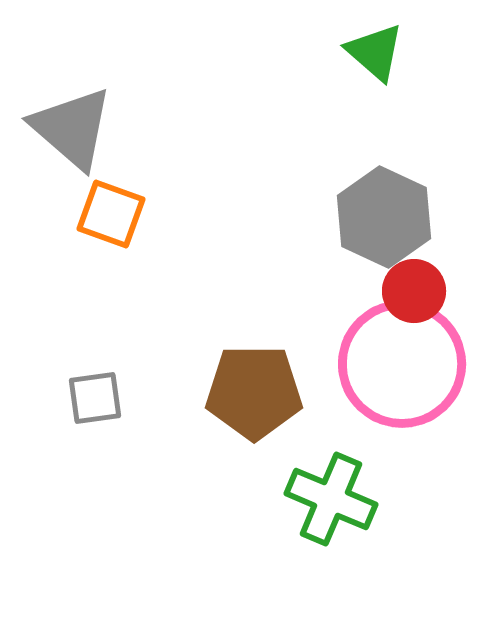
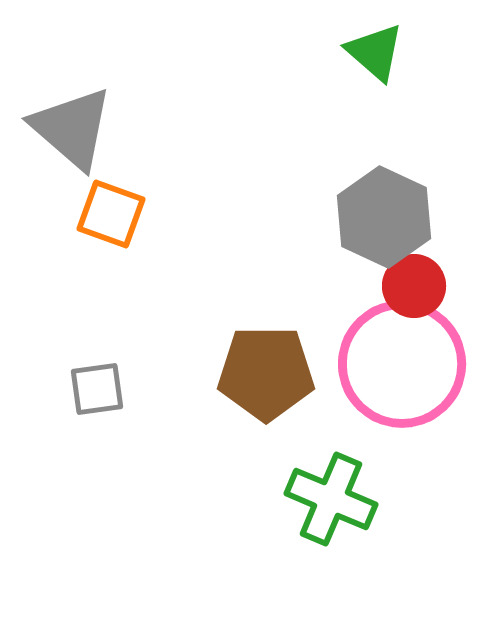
red circle: moved 5 px up
brown pentagon: moved 12 px right, 19 px up
gray square: moved 2 px right, 9 px up
